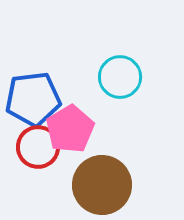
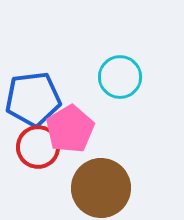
brown circle: moved 1 px left, 3 px down
